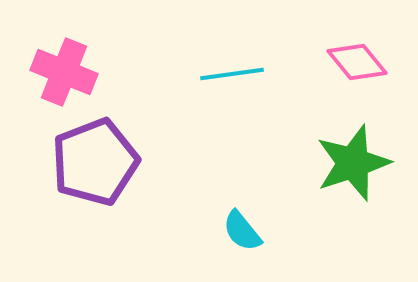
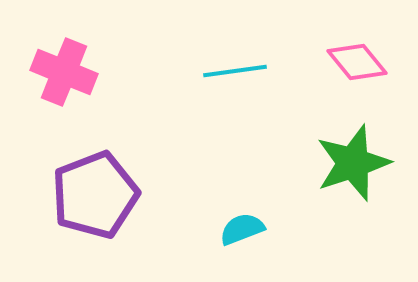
cyan line: moved 3 px right, 3 px up
purple pentagon: moved 33 px down
cyan semicircle: moved 2 px up; rotated 108 degrees clockwise
